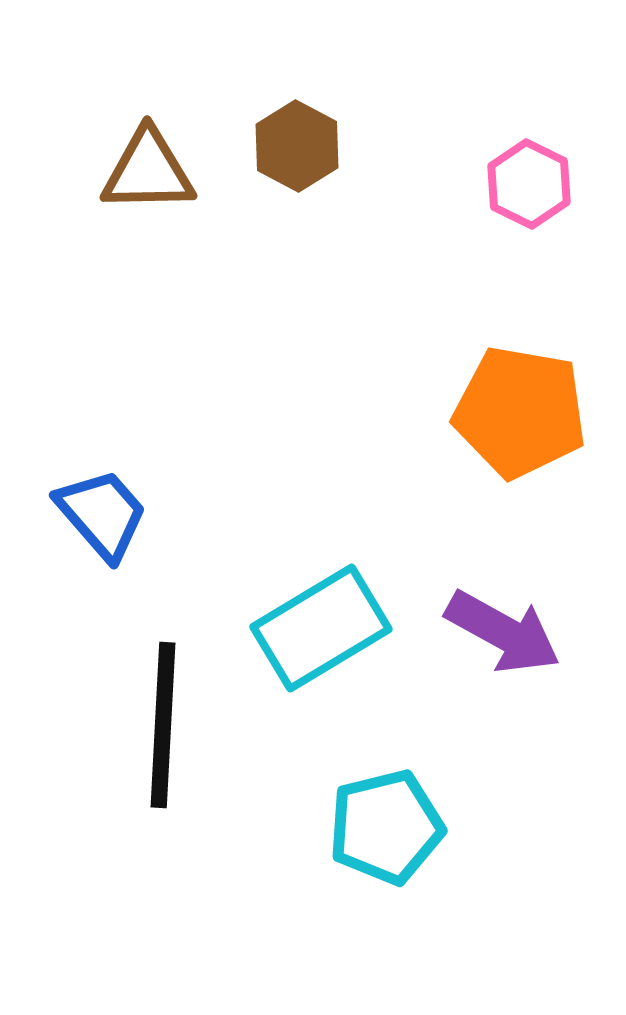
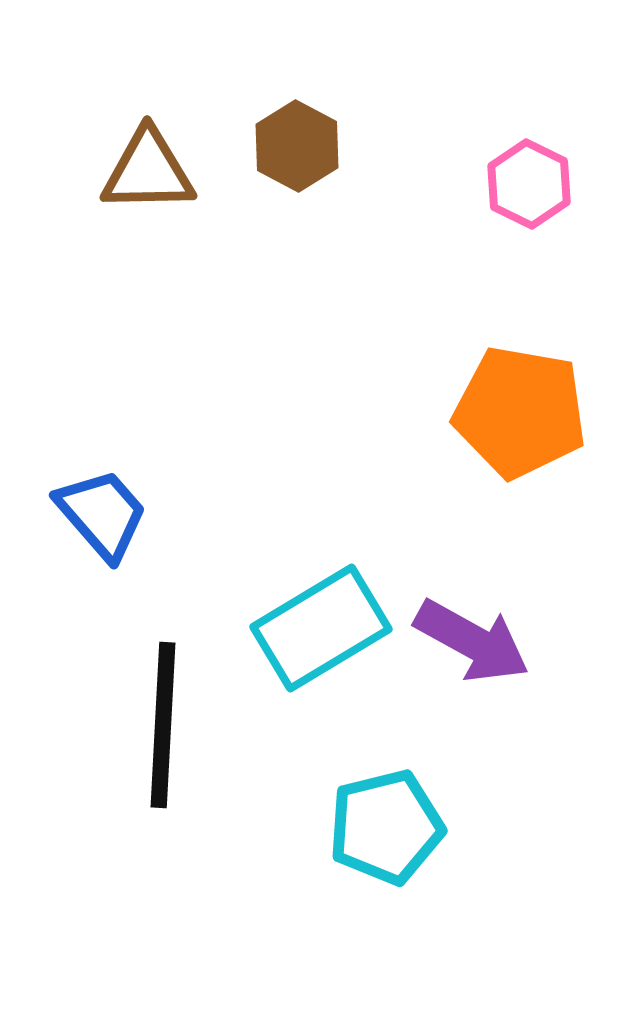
purple arrow: moved 31 px left, 9 px down
